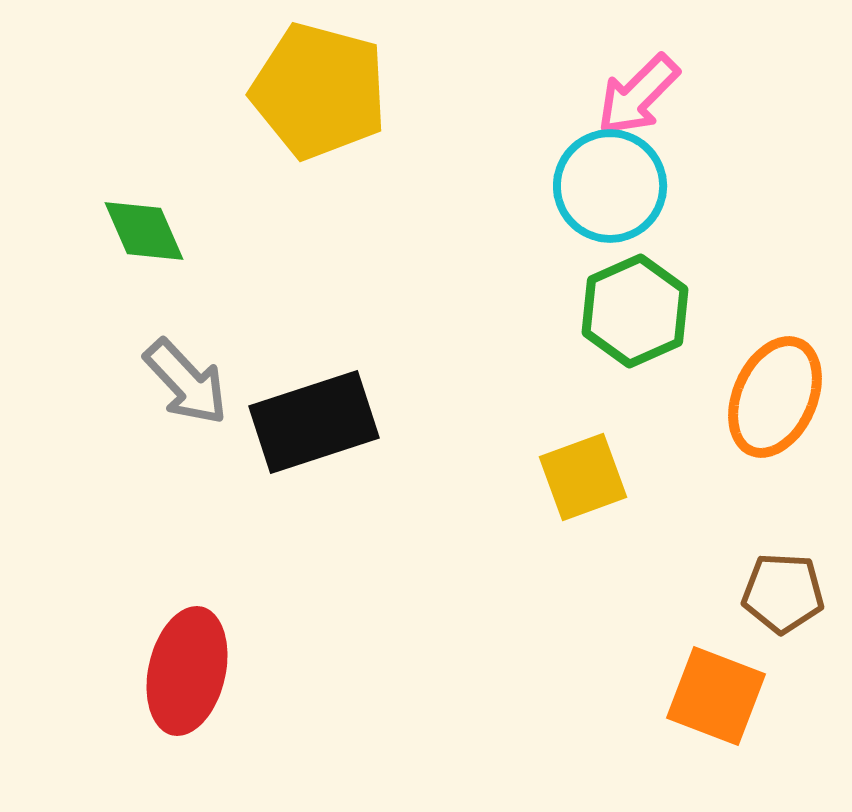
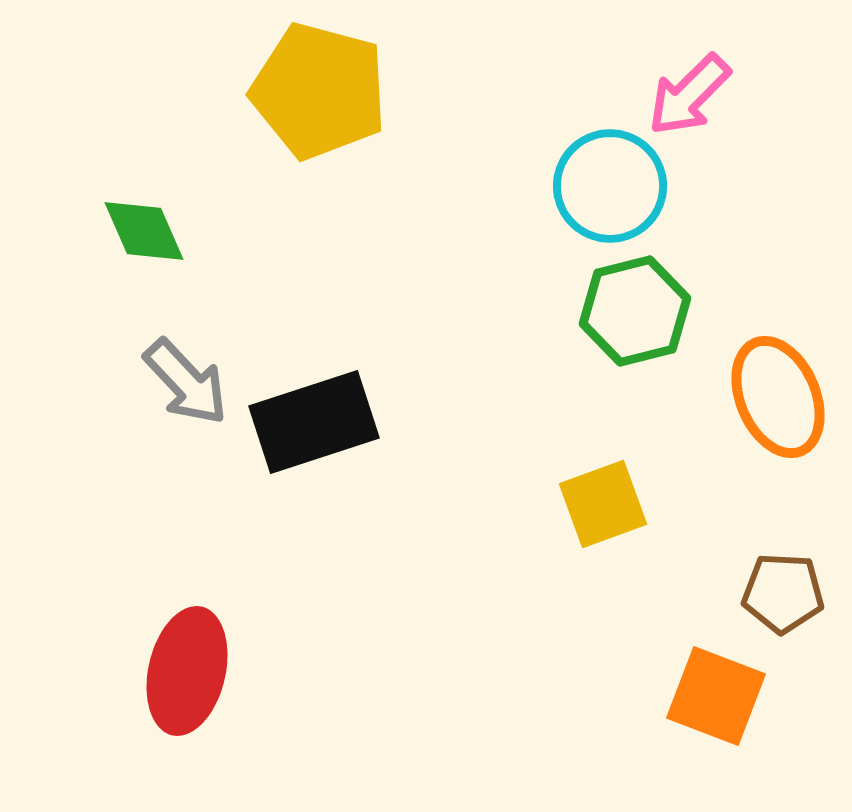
pink arrow: moved 51 px right
green hexagon: rotated 10 degrees clockwise
orange ellipse: moved 3 px right; rotated 47 degrees counterclockwise
yellow square: moved 20 px right, 27 px down
